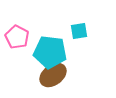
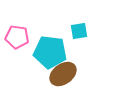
pink pentagon: rotated 20 degrees counterclockwise
brown ellipse: moved 10 px right, 1 px up
